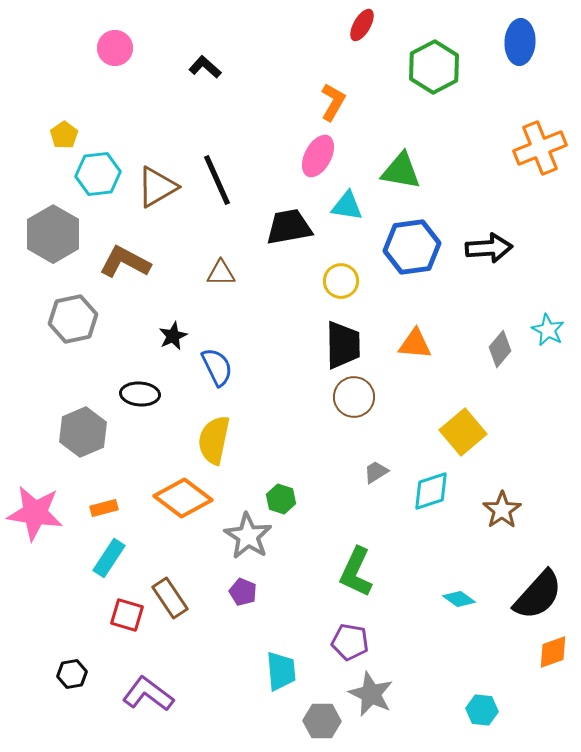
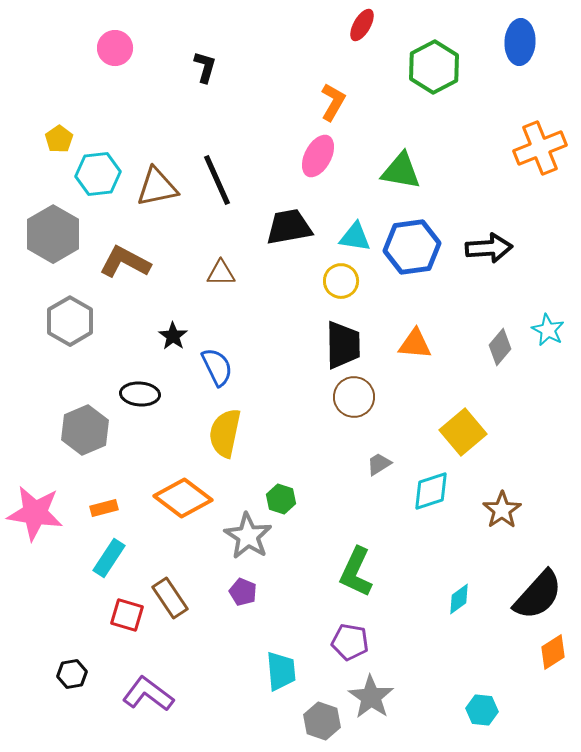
black L-shape at (205, 67): rotated 64 degrees clockwise
yellow pentagon at (64, 135): moved 5 px left, 4 px down
brown triangle at (157, 187): rotated 18 degrees clockwise
cyan triangle at (347, 206): moved 8 px right, 31 px down
gray hexagon at (73, 319): moved 3 px left, 2 px down; rotated 18 degrees counterclockwise
black star at (173, 336): rotated 12 degrees counterclockwise
gray diamond at (500, 349): moved 2 px up
gray hexagon at (83, 432): moved 2 px right, 2 px up
yellow semicircle at (214, 440): moved 11 px right, 7 px up
gray trapezoid at (376, 472): moved 3 px right, 8 px up
cyan diamond at (459, 599): rotated 72 degrees counterclockwise
orange diamond at (553, 652): rotated 12 degrees counterclockwise
gray star at (371, 694): moved 3 px down; rotated 9 degrees clockwise
gray hexagon at (322, 721): rotated 18 degrees clockwise
